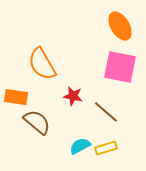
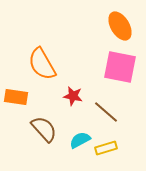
brown semicircle: moved 7 px right, 7 px down; rotated 8 degrees clockwise
cyan semicircle: moved 6 px up
